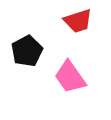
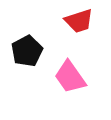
red trapezoid: moved 1 px right
